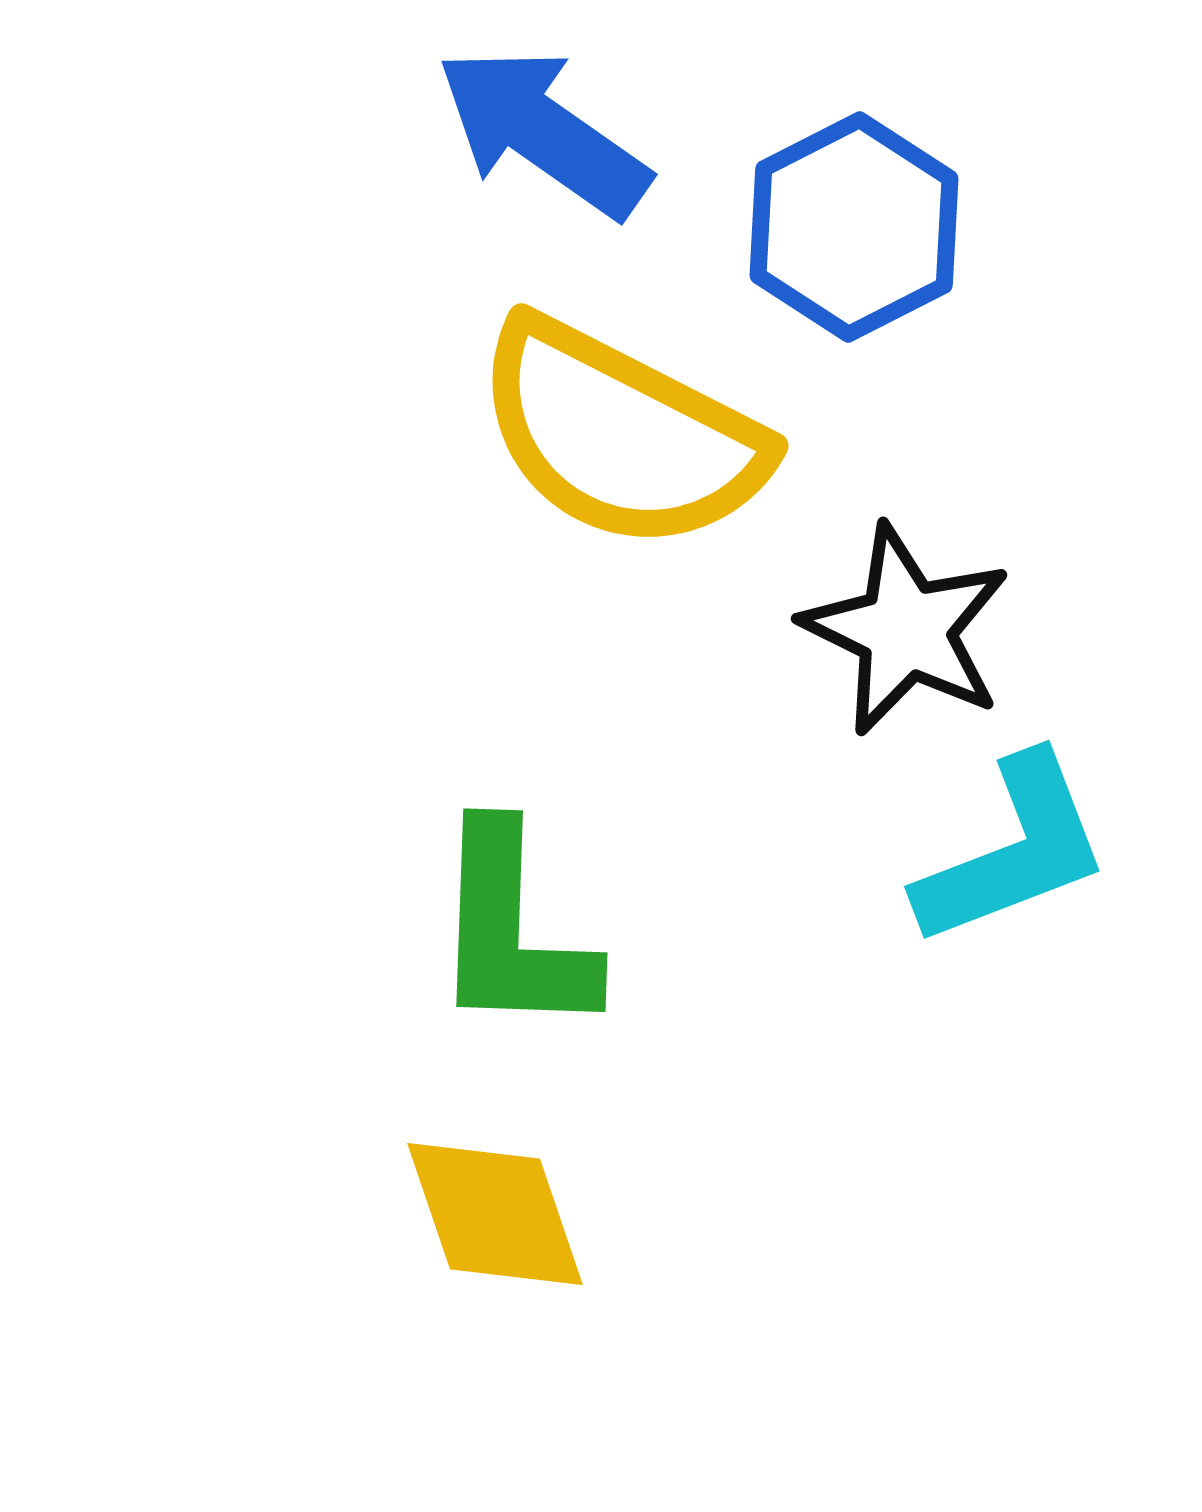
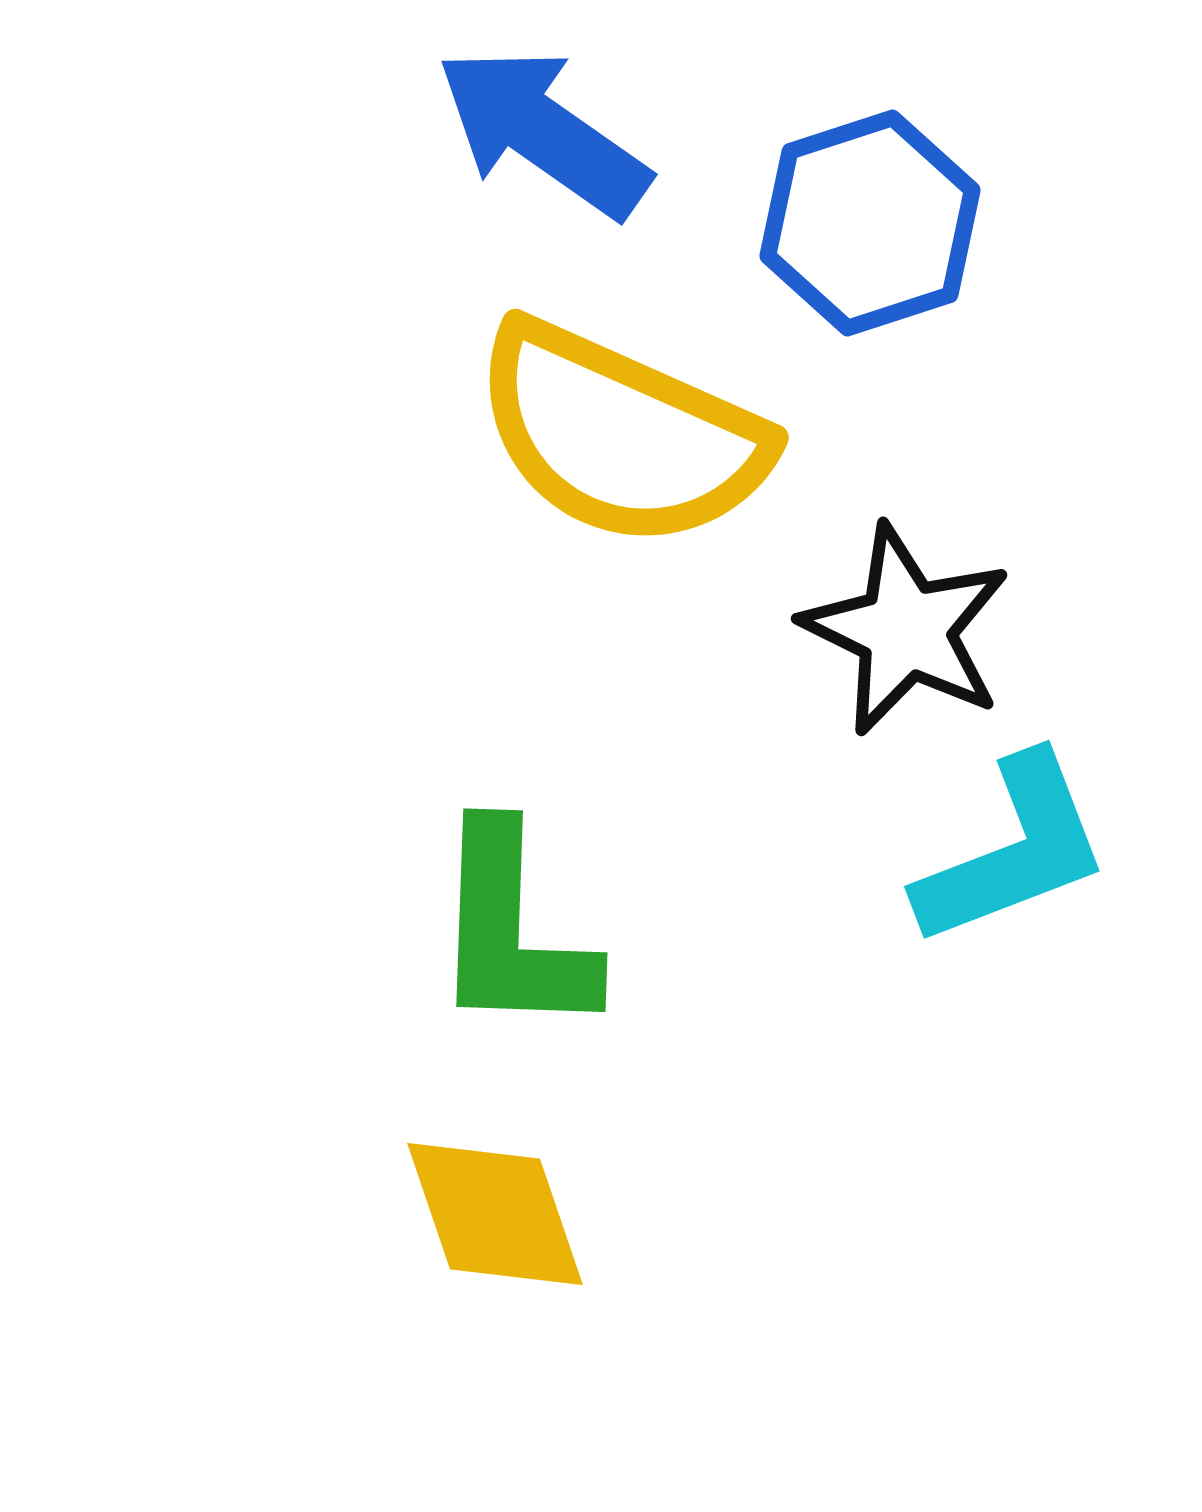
blue hexagon: moved 16 px right, 4 px up; rotated 9 degrees clockwise
yellow semicircle: rotated 3 degrees counterclockwise
